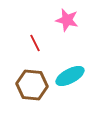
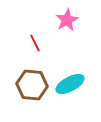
pink star: rotated 30 degrees clockwise
cyan ellipse: moved 8 px down
